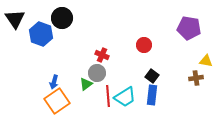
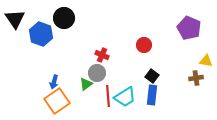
black circle: moved 2 px right
purple pentagon: rotated 15 degrees clockwise
